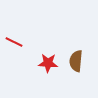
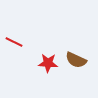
brown semicircle: moved 1 px up; rotated 70 degrees counterclockwise
